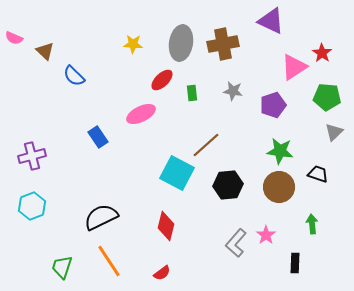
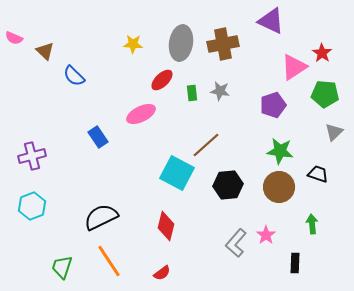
gray star: moved 13 px left
green pentagon: moved 2 px left, 3 px up
